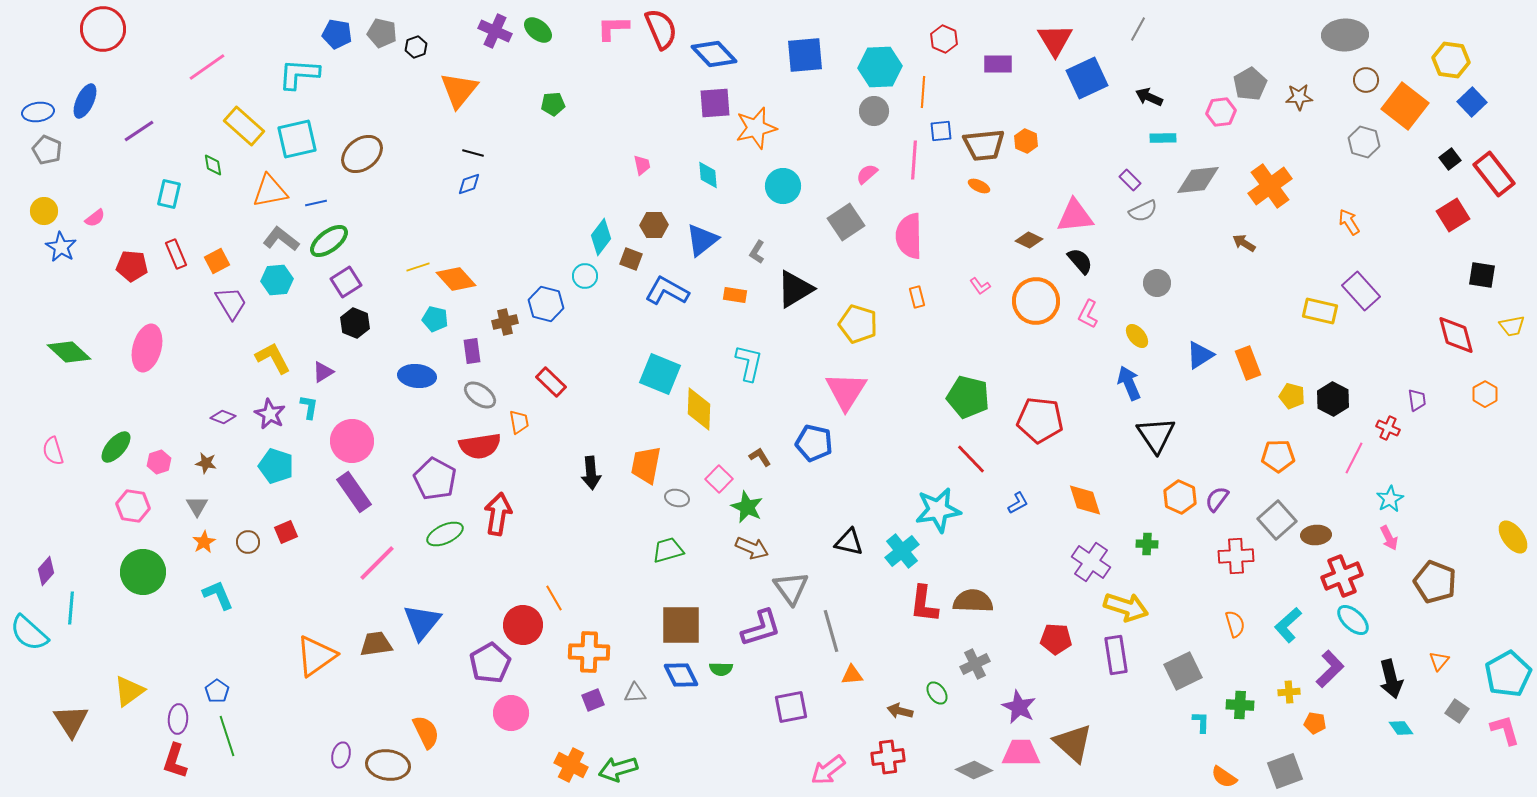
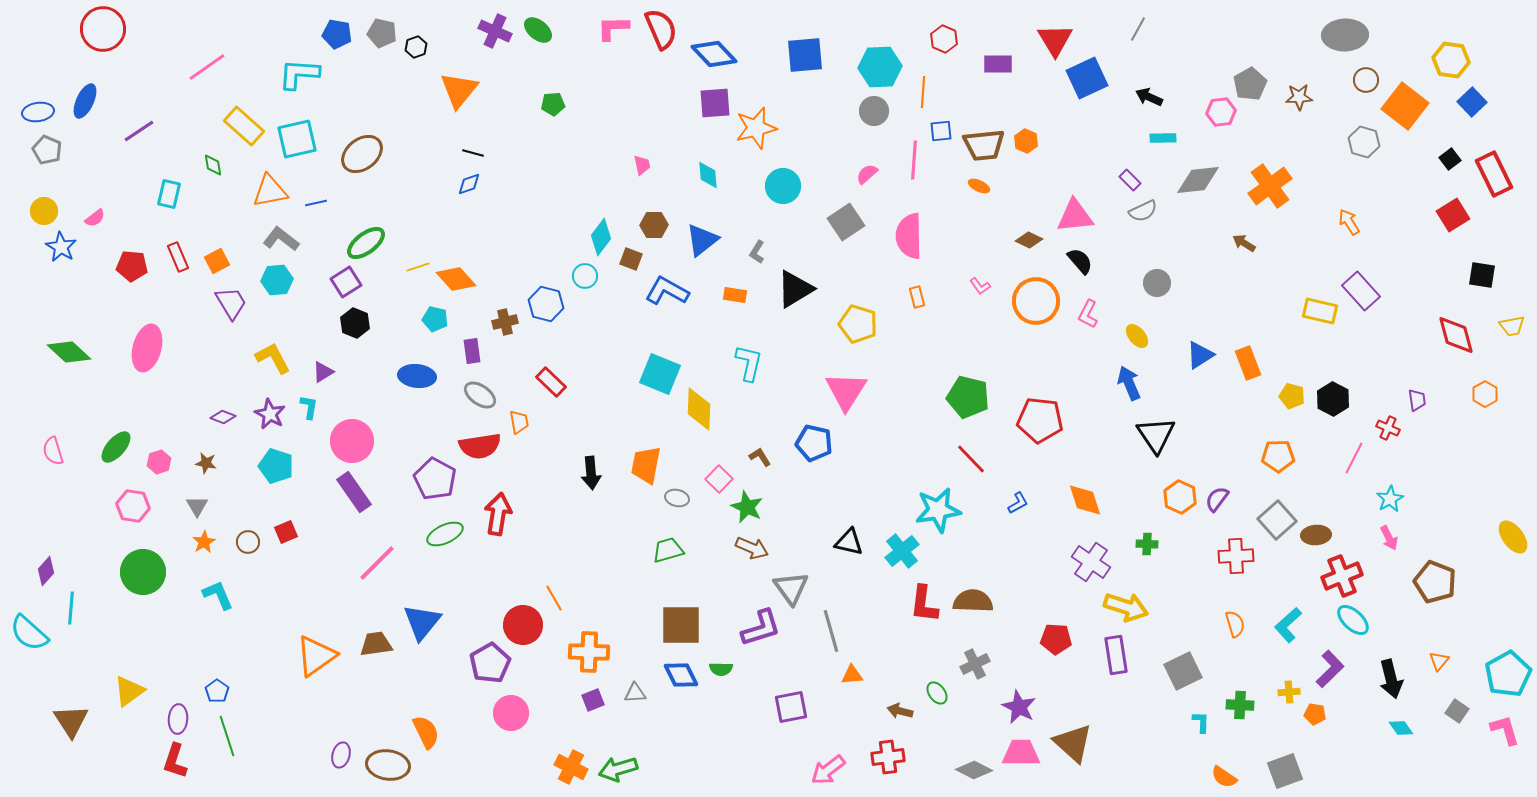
red rectangle at (1494, 174): rotated 12 degrees clockwise
green ellipse at (329, 241): moved 37 px right, 2 px down
red rectangle at (176, 254): moved 2 px right, 3 px down
orange pentagon at (1315, 723): moved 9 px up
orange cross at (571, 765): moved 2 px down
